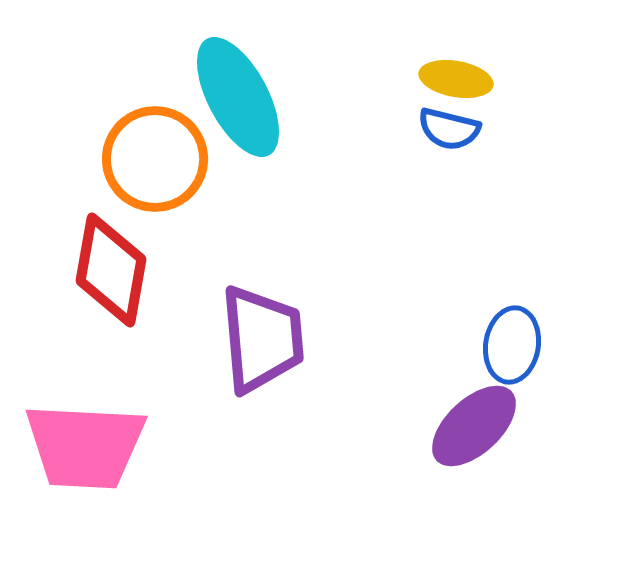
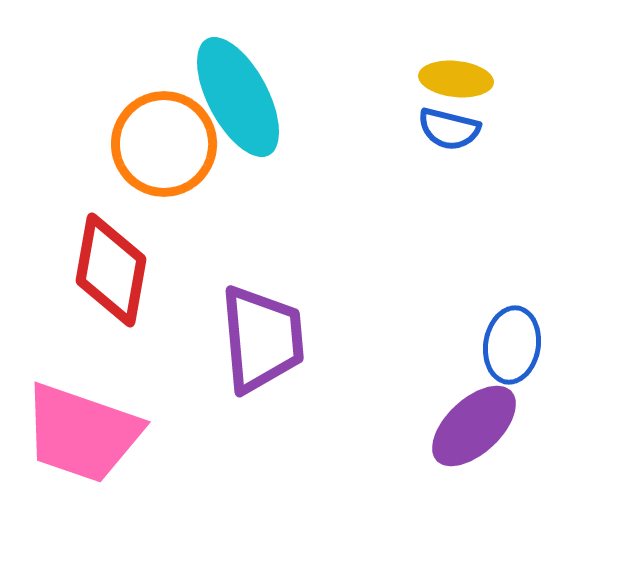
yellow ellipse: rotated 4 degrees counterclockwise
orange circle: moved 9 px right, 15 px up
pink trapezoid: moved 3 px left, 13 px up; rotated 16 degrees clockwise
